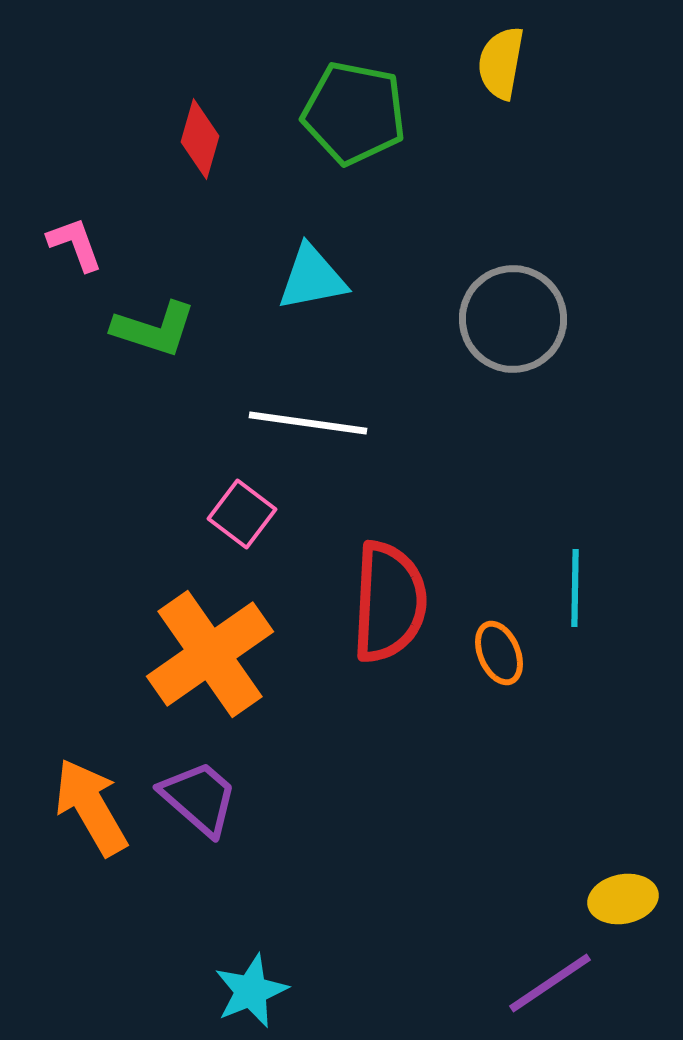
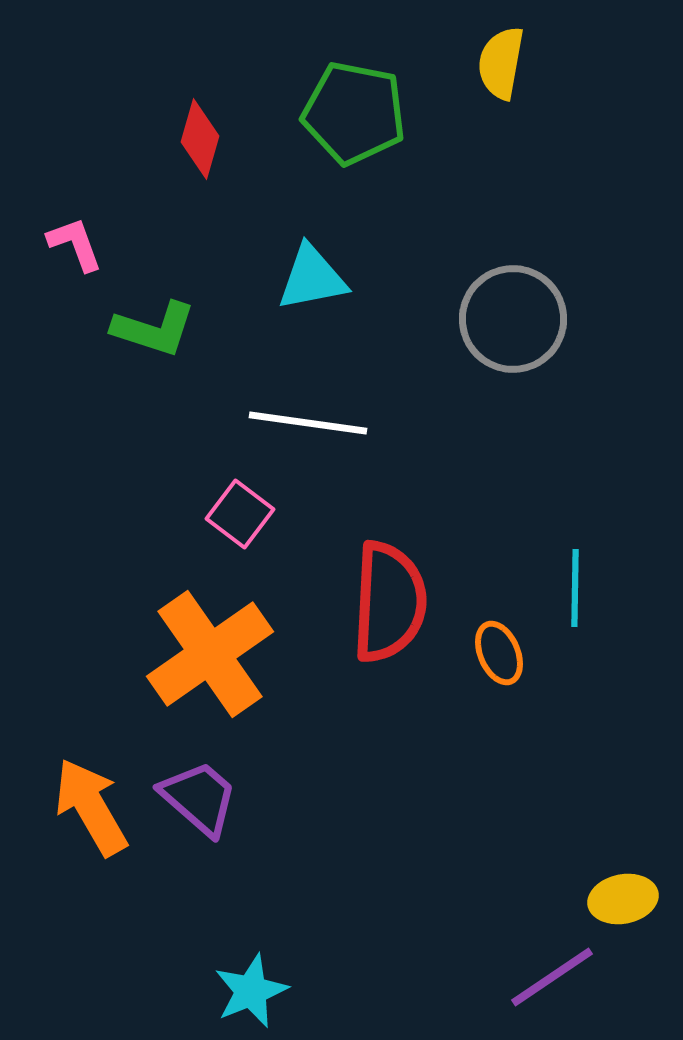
pink square: moved 2 px left
purple line: moved 2 px right, 6 px up
